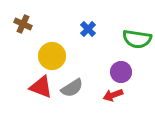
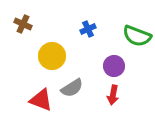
blue cross: rotated 21 degrees clockwise
green semicircle: moved 3 px up; rotated 12 degrees clockwise
purple circle: moved 7 px left, 6 px up
red triangle: moved 13 px down
red arrow: rotated 60 degrees counterclockwise
